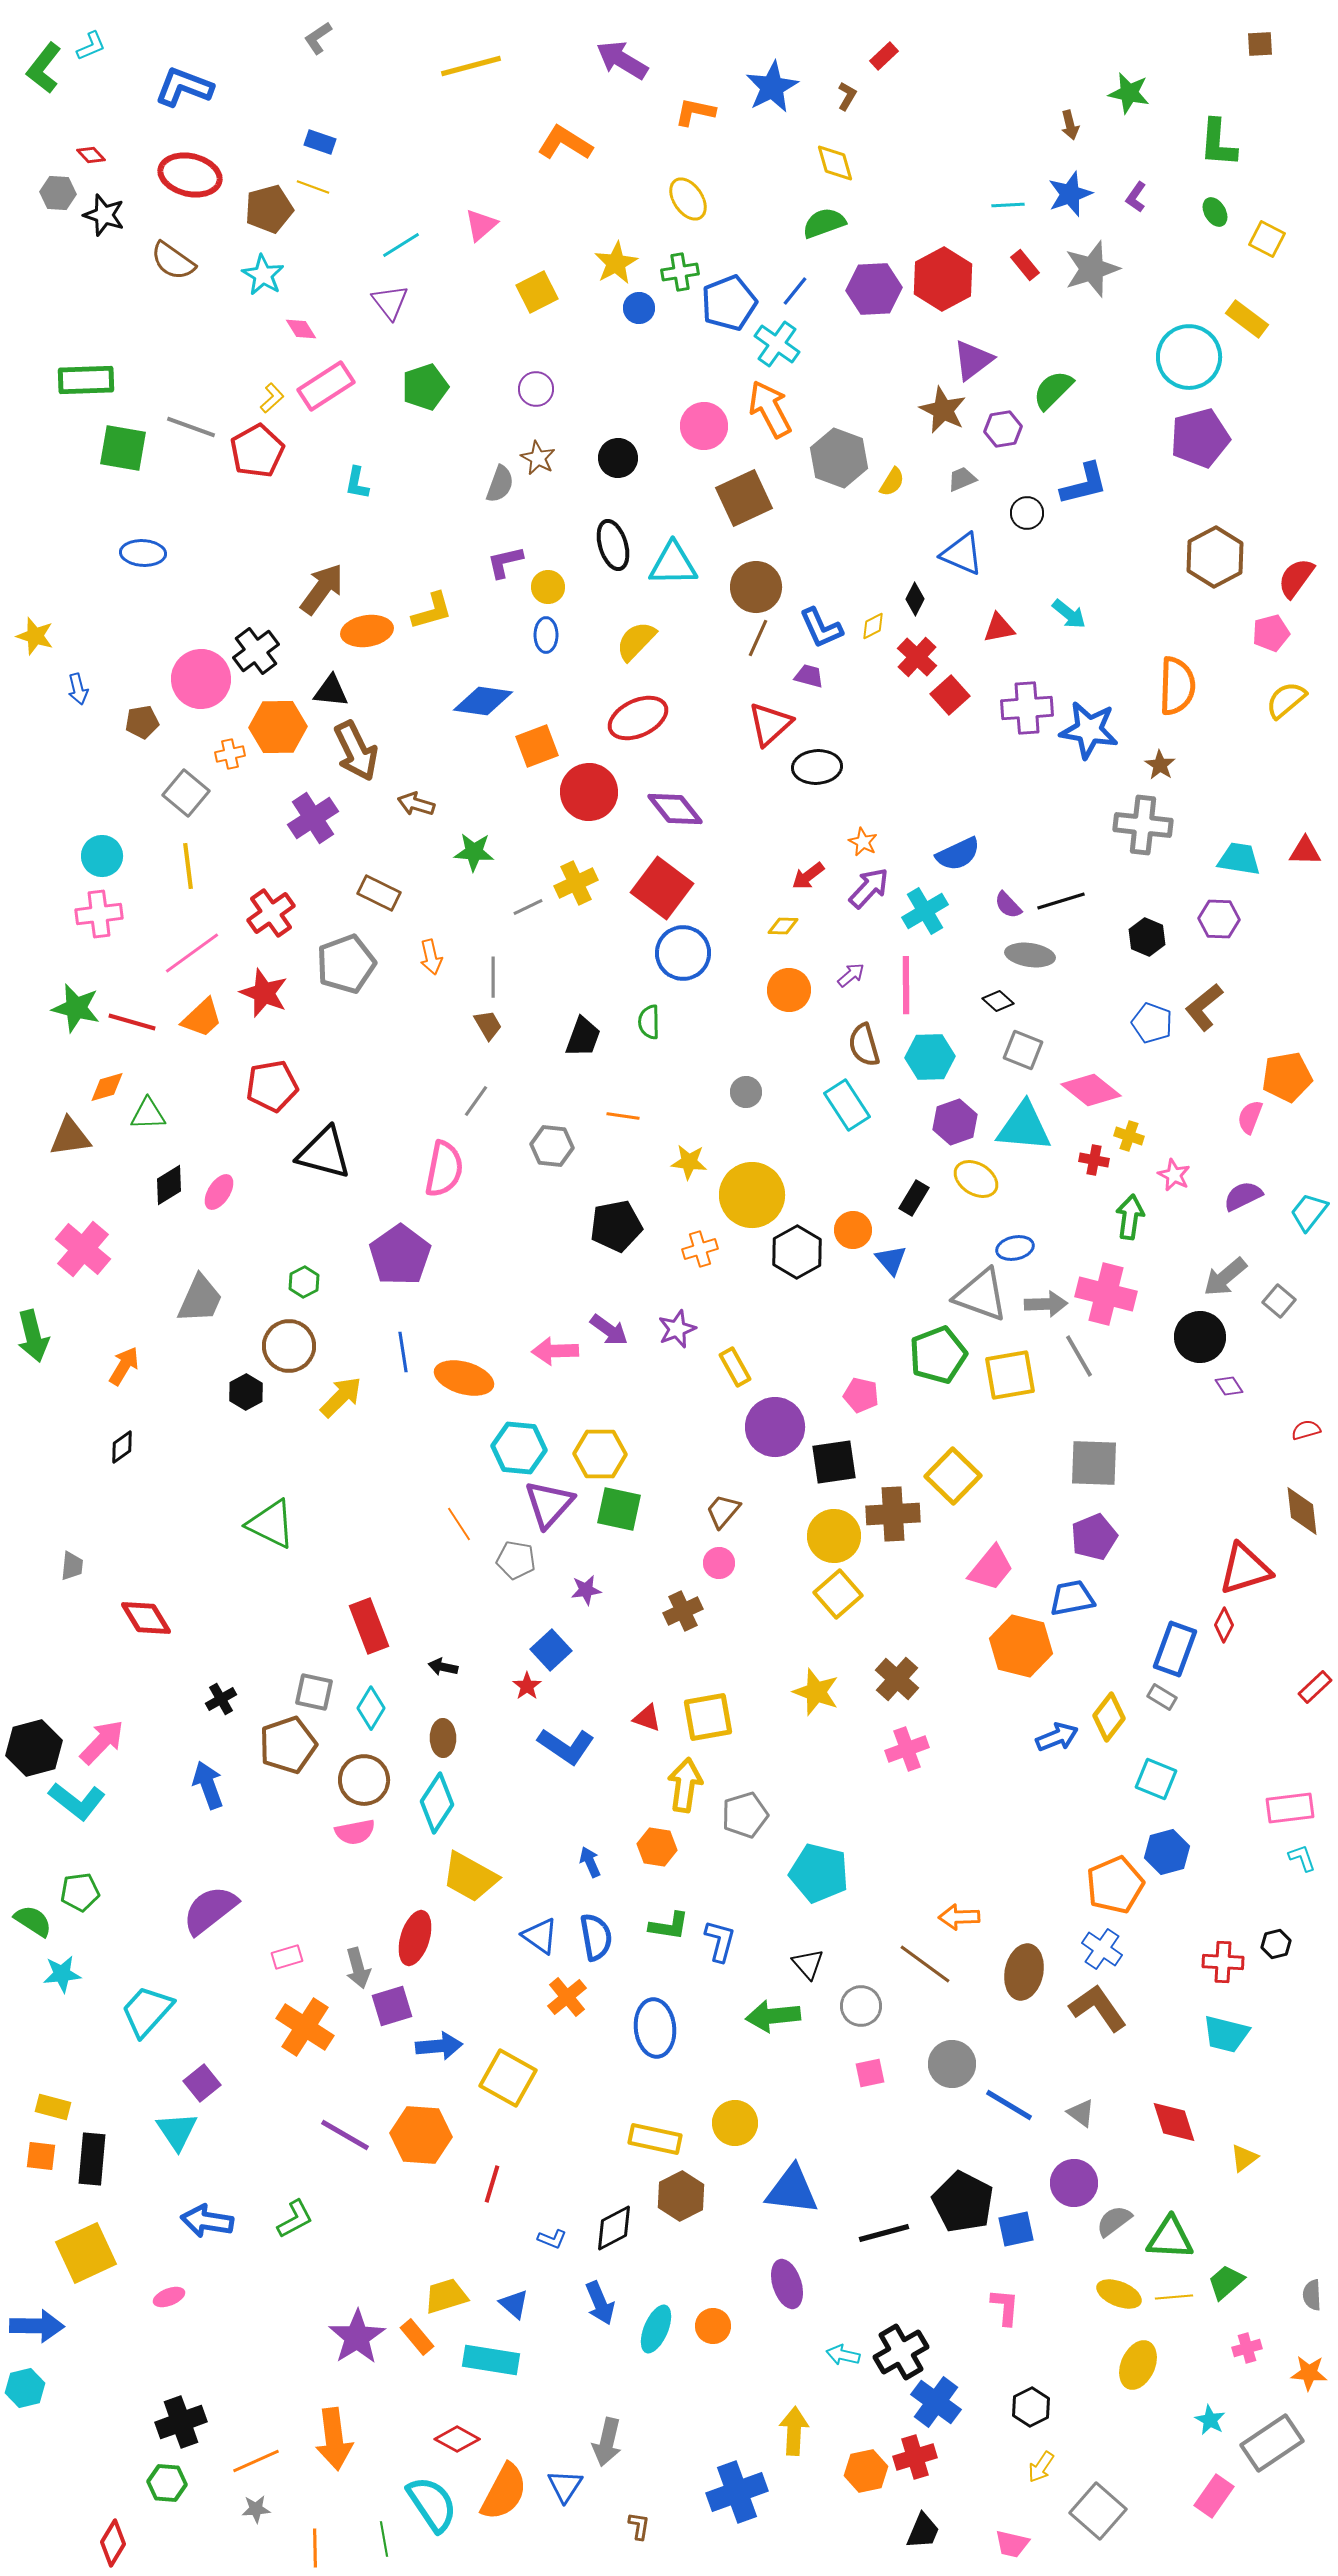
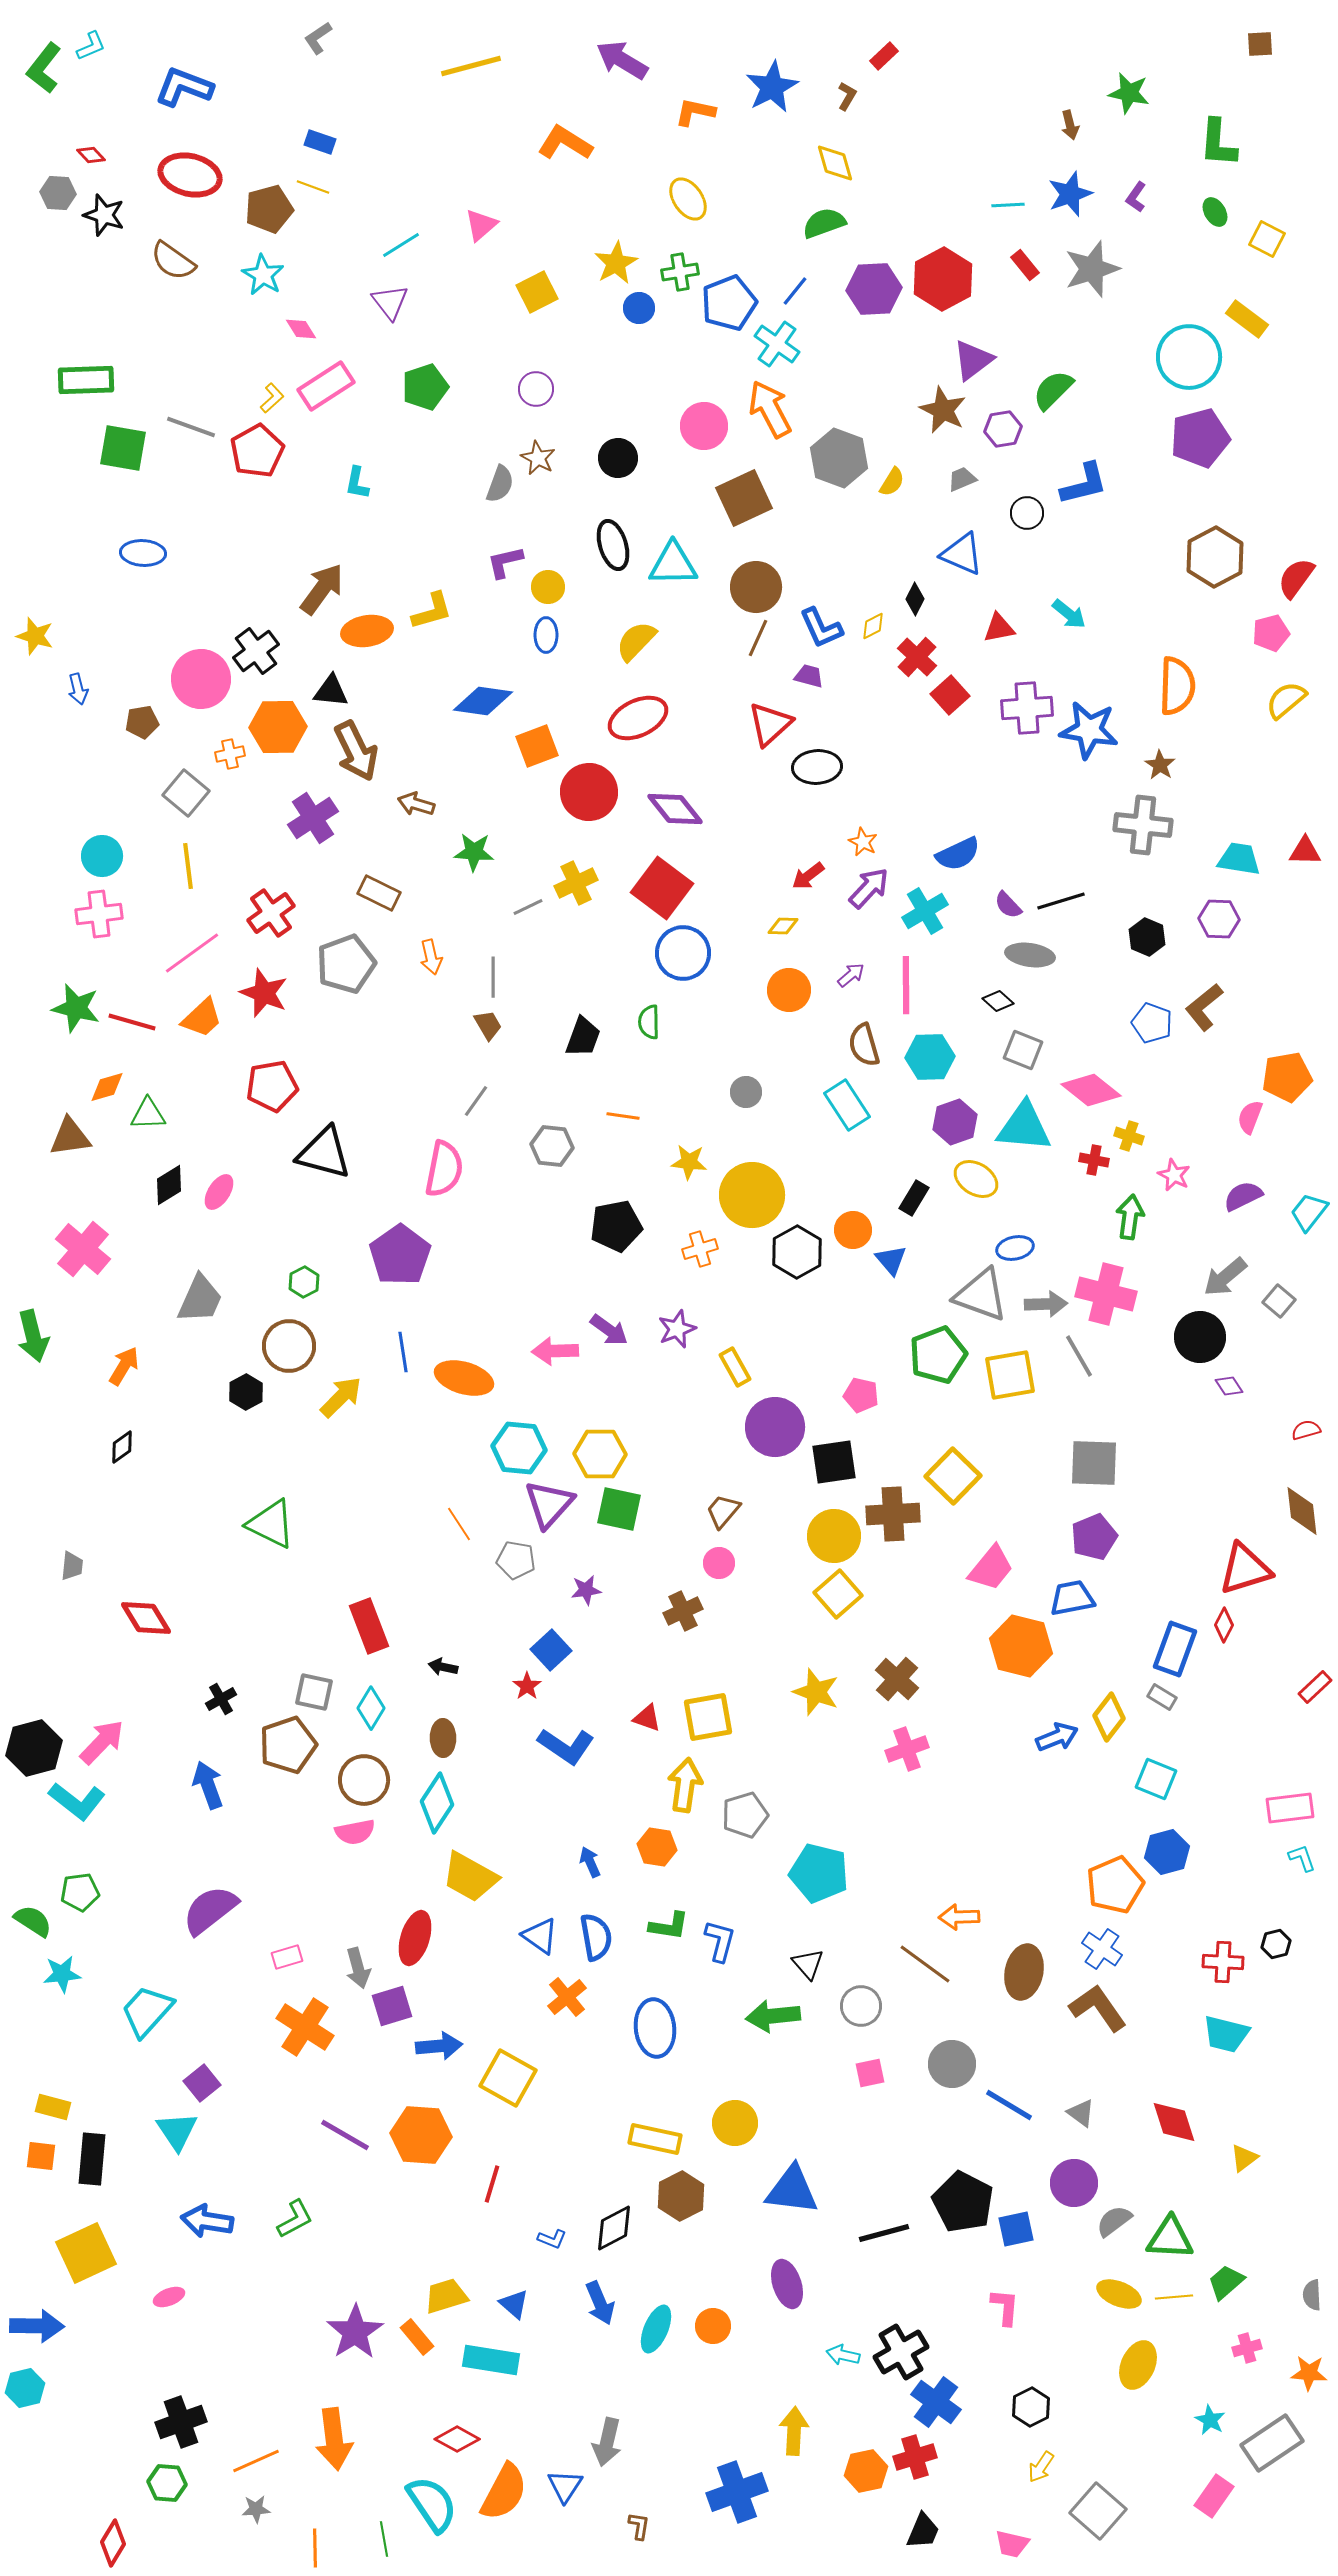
purple star at (357, 2337): moved 2 px left, 5 px up
